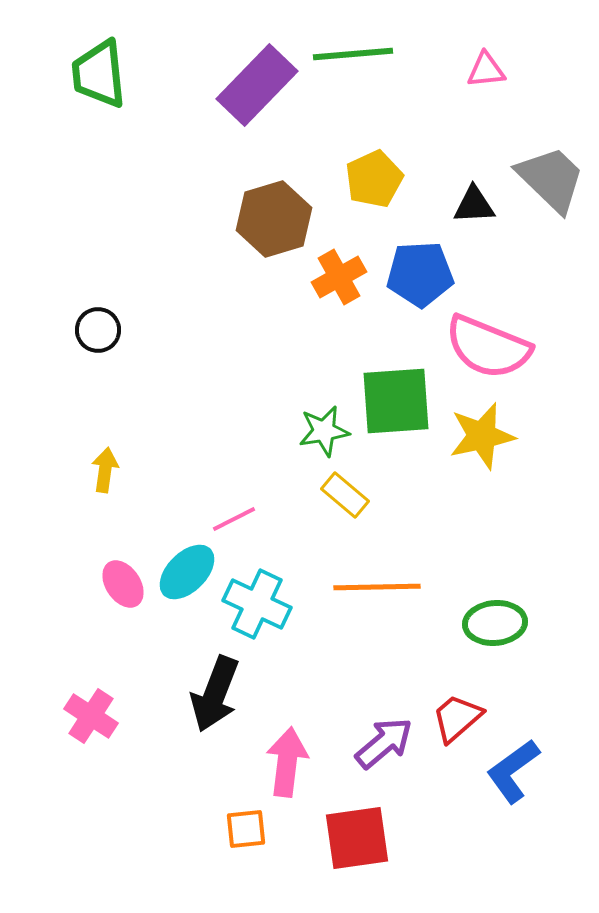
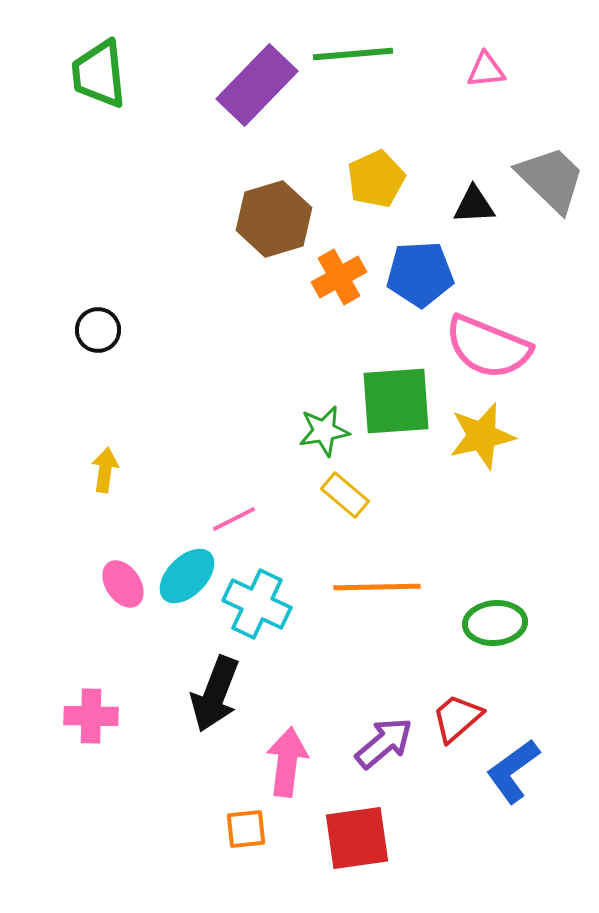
yellow pentagon: moved 2 px right
cyan ellipse: moved 4 px down
pink cross: rotated 32 degrees counterclockwise
